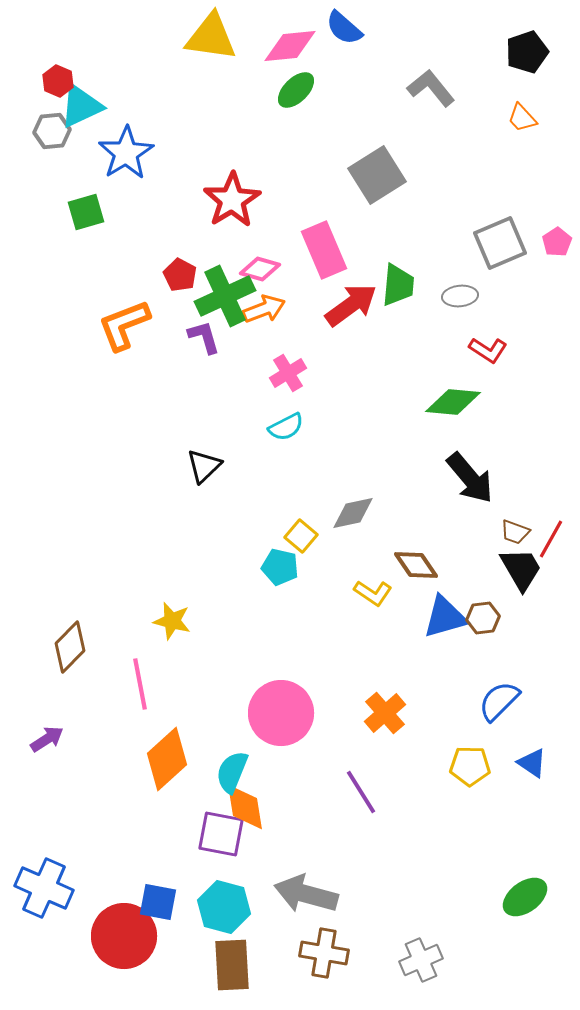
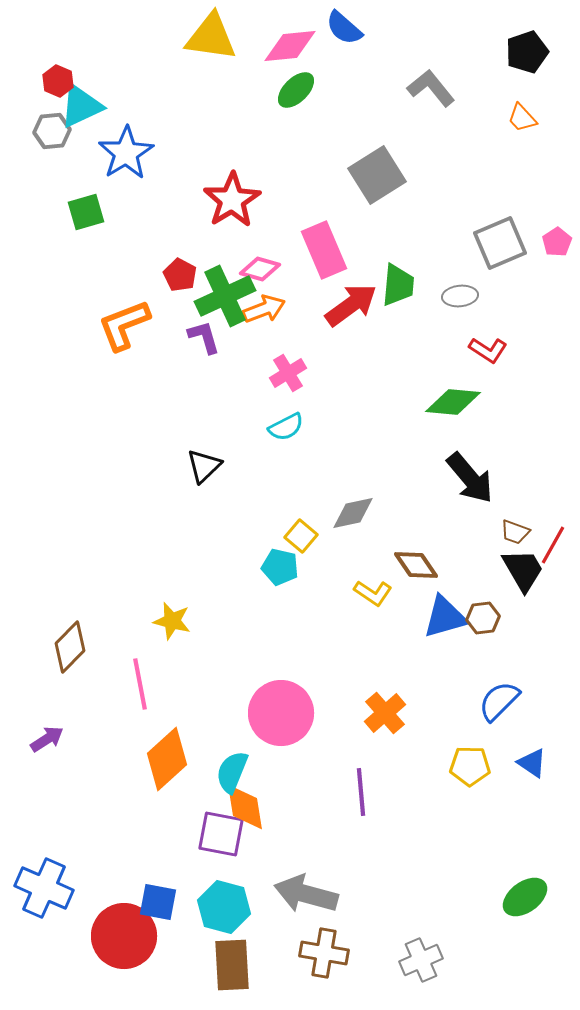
red line at (551, 539): moved 2 px right, 6 px down
black trapezoid at (521, 569): moved 2 px right, 1 px down
purple line at (361, 792): rotated 27 degrees clockwise
